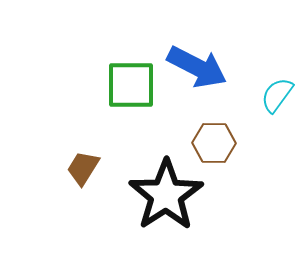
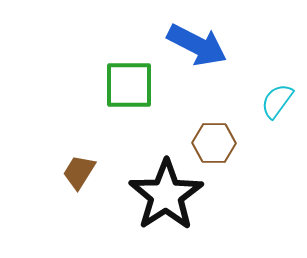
blue arrow: moved 22 px up
green square: moved 2 px left
cyan semicircle: moved 6 px down
brown trapezoid: moved 4 px left, 4 px down
